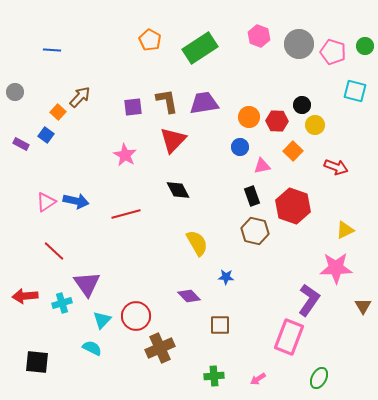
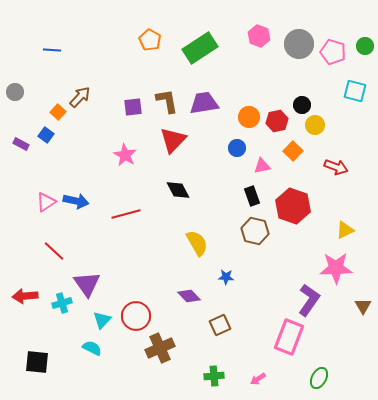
red hexagon at (277, 121): rotated 15 degrees counterclockwise
blue circle at (240, 147): moved 3 px left, 1 px down
brown square at (220, 325): rotated 25 degrees counterclockwise
